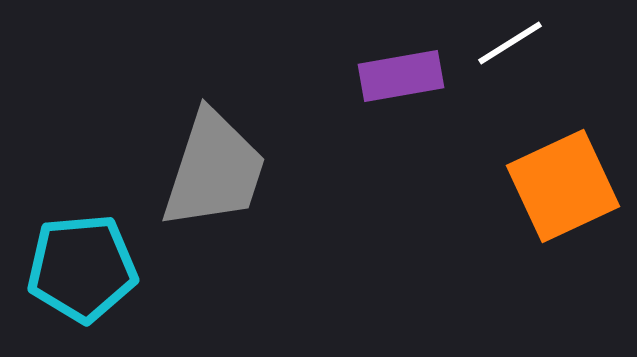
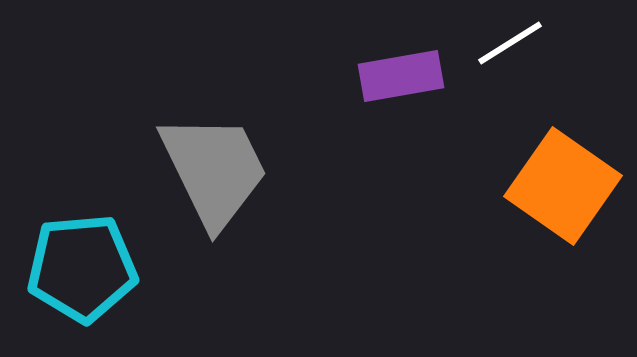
gray trapezoid: rotated 44 degrees counterclockwise
orange square: rotated 30 degrees counterclockwise
